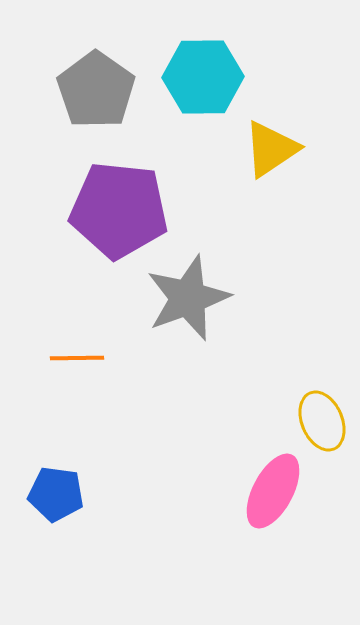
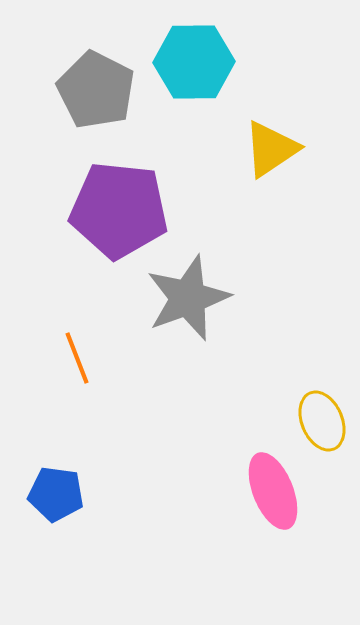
cyan hexagon: moved 9 px left, 15 px up
gray pentagon: rotated 8 degrees counterclockwise
orange line: rotated 70 degrees clockwise
pink ellipse: rotated 50 degrees counterclockwise
